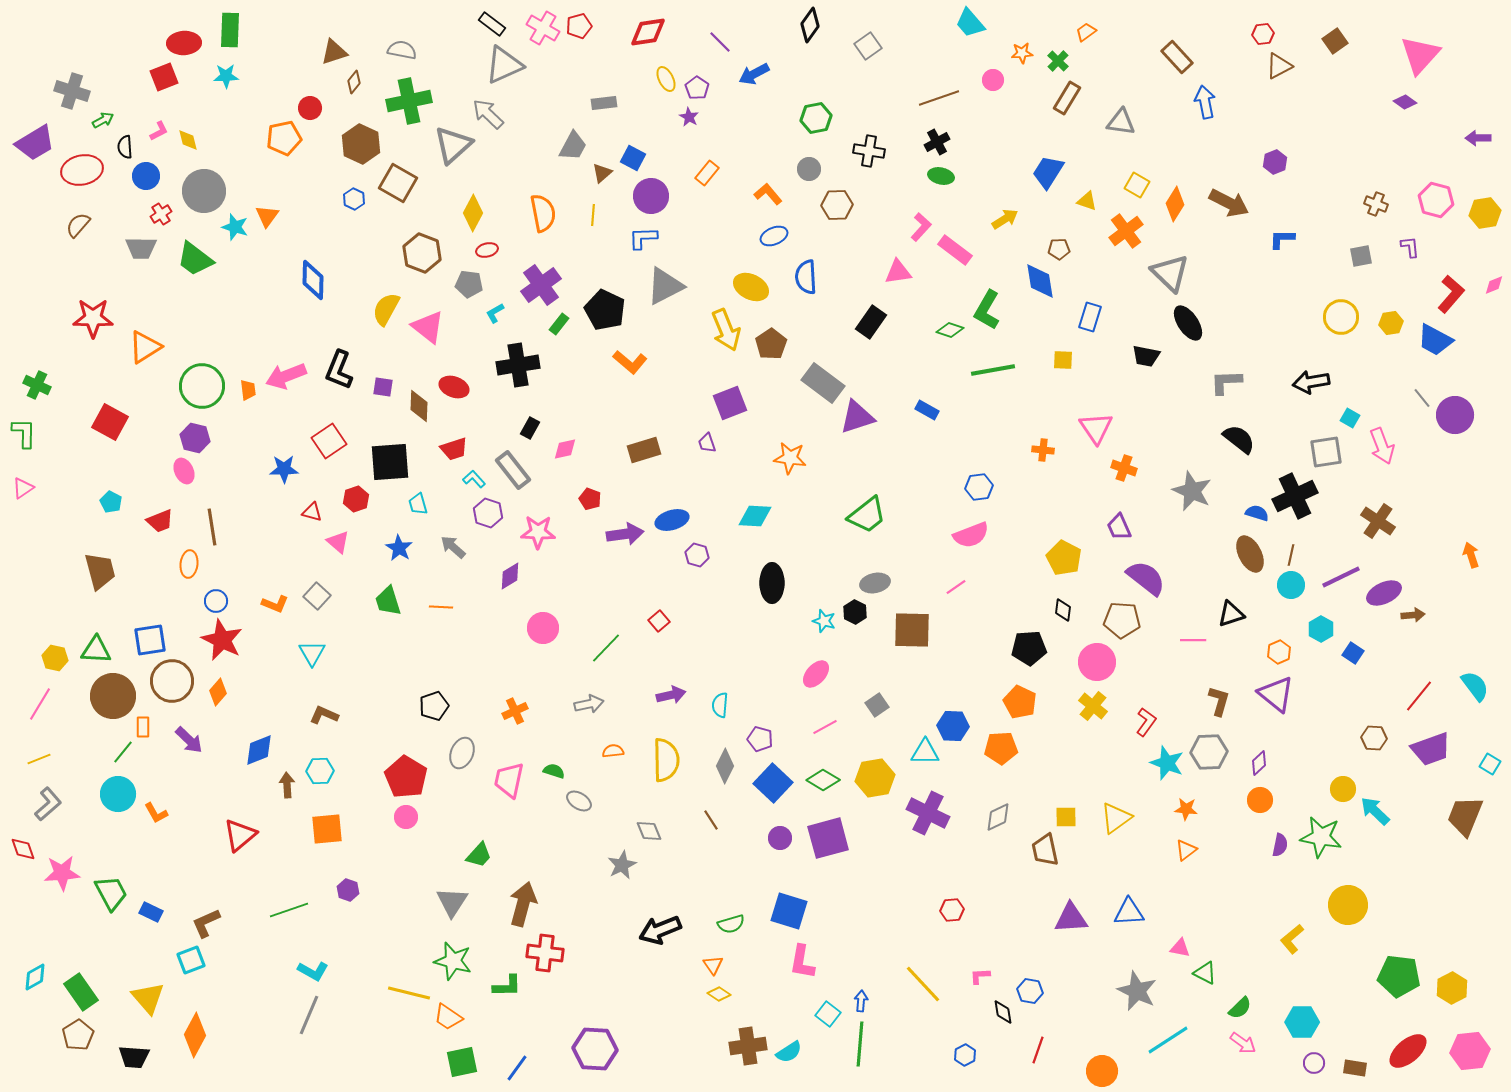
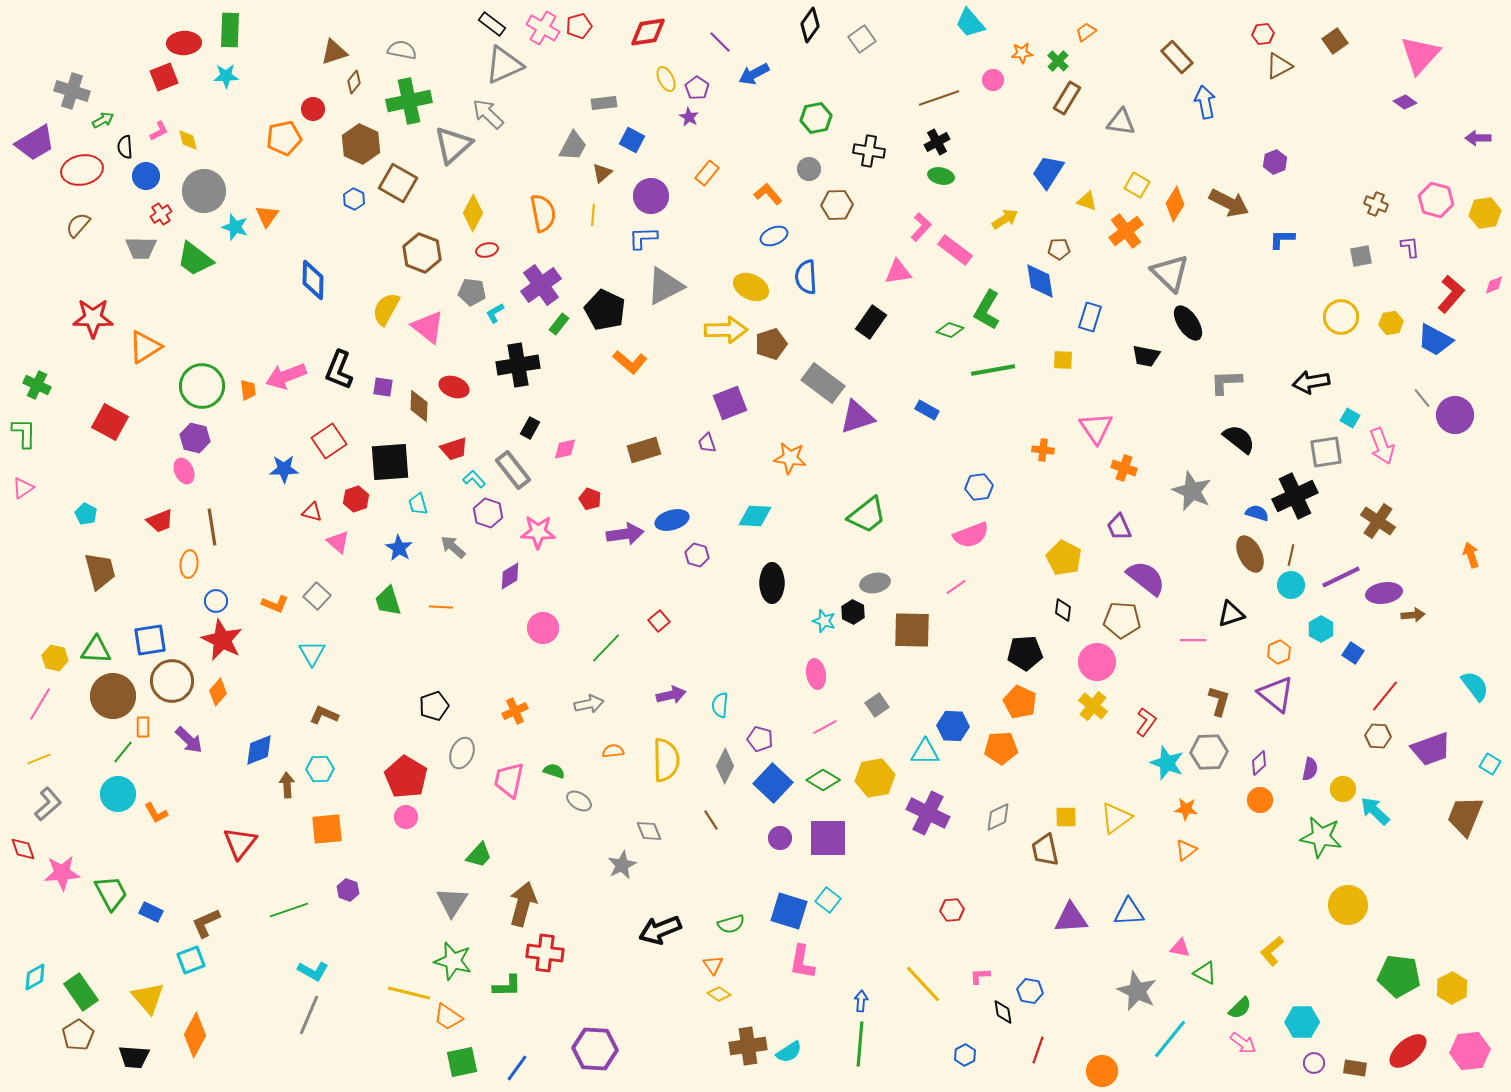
gray square at (868, 46): moved 6 px left, 7 px up
red circle at (310, 108): moved 3 px right, 1 px down
blue square at (633, 158): moved 1 px left, 18 px up
gray pentagon at (469, 284): moved 3 px right, 8 px down
yellow arrow at (726, 330): rotated 69 degrees counterclockwise
brown pentagon at (771, 344): rotated 16 degrees clockwise
cyan pentagon at (111, 502): moved 25 px left, 12 px down
purple ellipse at (1384, 593): rotated 16 degrees clockwise
black hexagon at (855, 612): moved 2 px left
black pentagon at (1029, 648): moved 4 px left, 5 px down
pink ellipse at (816, 674): rotated 52 degrees counterclockwise
red line at (1419, 696): moved 34 px left
brown hexagon at (1374, 738): moved 4 px right, 2 px up
cyan hexagon at (320, 771): moved 2 px up
red triangle at (240, 835): moved 8 px down; rotated 12 degrees counterclockwise
purple square at (828, 838): rotated 15 degrees clockwise
purple semicircle at (1280, 845): moved 30 px right, 76 px up
yellow L-shape at (1292, 939): moved 20 px left, 12 px down
cyan square at (828, 1014): moved 114 px up
cyan line at (1168, 1040): moved 2 px right, 1 px up; rotated 18 degrees counterclockwise
